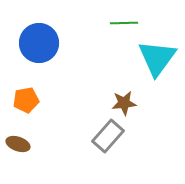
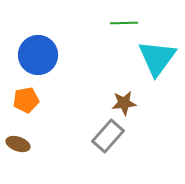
blue circle: moved 1 px left, 12 px down
